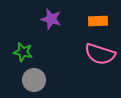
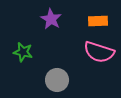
purple star: rotated 15 degrees clockwise
pink semicircle: moved 1 px left, 2 px up
gray circle: moved 23 px right
